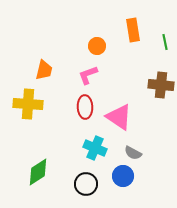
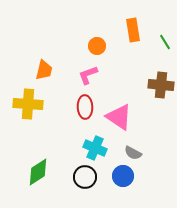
green line: rotated 21 degrees counterclockwise
black circle: moved 1 px left, 7 px up
